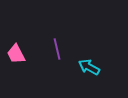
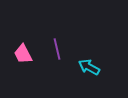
pink trapezoid: moved 7 px right
